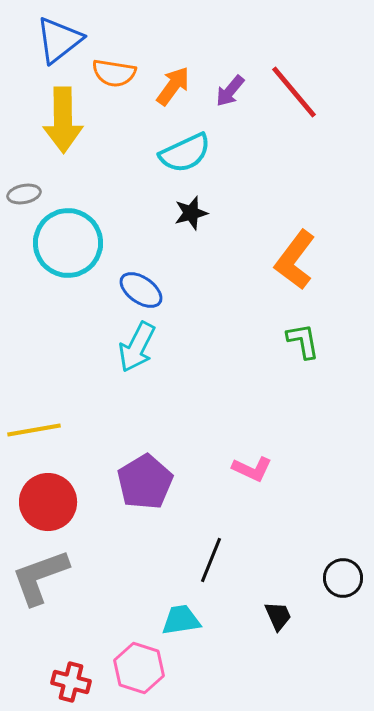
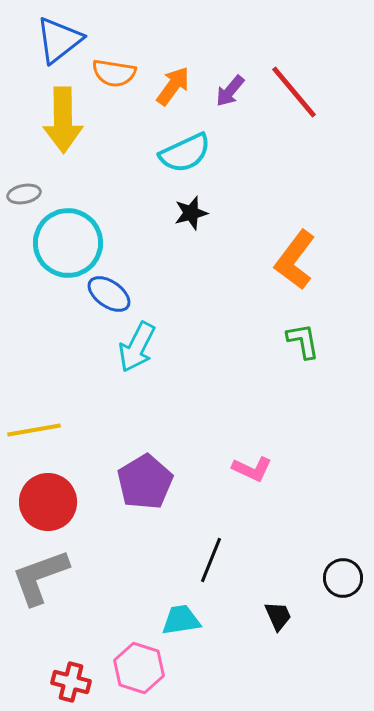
blue ellipse: moved 32 px left, 4 px down
